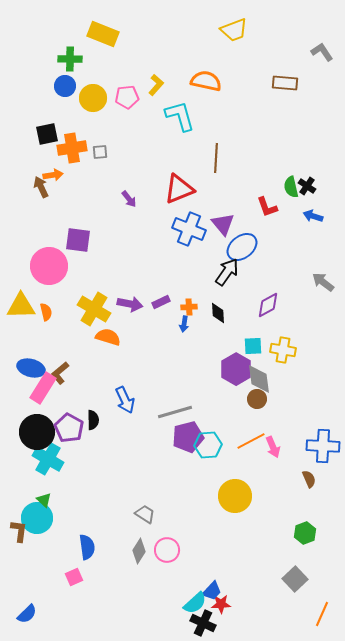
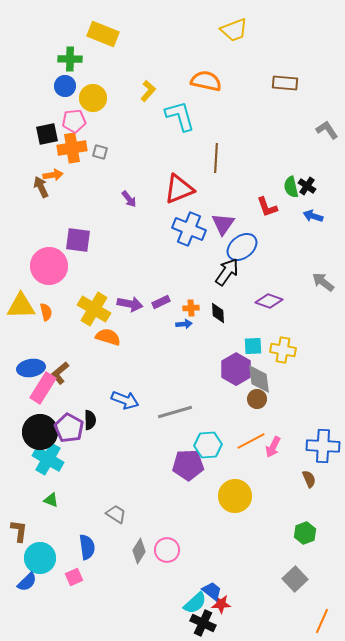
gray L-shape at (322, 52): moved 5 px right, 78 px down
yellow L-shape at (156, 85): moved 8 px left, 6 px down
pink pentagon at (127, 97): moved 53 px left, 24 px down
gray square at (100, 152): rotated 21 degrees clockwise
purple triangle at (223, 224): rotated 15 degrees clockwise
purple diamond at (268, 305): moved 1 px right, 4 px up; rotated 48 degrees clockwise
orange cross at (189, 307): moved 2 px right, 1 px down
blue arrow at (184, 324): rotated 105 degrees counterclockwise
blue ellipse at (31, 368): rotated 24 degrees counterclockwise
blue arrow at (125, 400): rotated 44 degrees counterclockwise
black semicircle at (93, 420): moved 3 px left
black circle at (37, 432): moved 3 px right
purple pentagon at (188, 437): moved 28 px down; rotated 12 degrees clockwise
pink arrow at (273, 447): rotated 50 degrees clockwise
green triangle at (44, 500): moved 7 px right; rotated 21 degrees counterclockwise
gray trapezoid at (145, 514): moved 29 px left
cyan circle at (37, 518): moved 3 px right, 40 px down
blue trapezoid at (212, 591): rotated 95 degrees counterclockwise
blue semicircle at (27, 614): moved 32 px up
orange line at (322, 614): moved 7 px down
